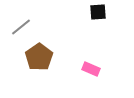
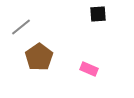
black square: moved 2 px down
pink rectangle: moved 2 px left
